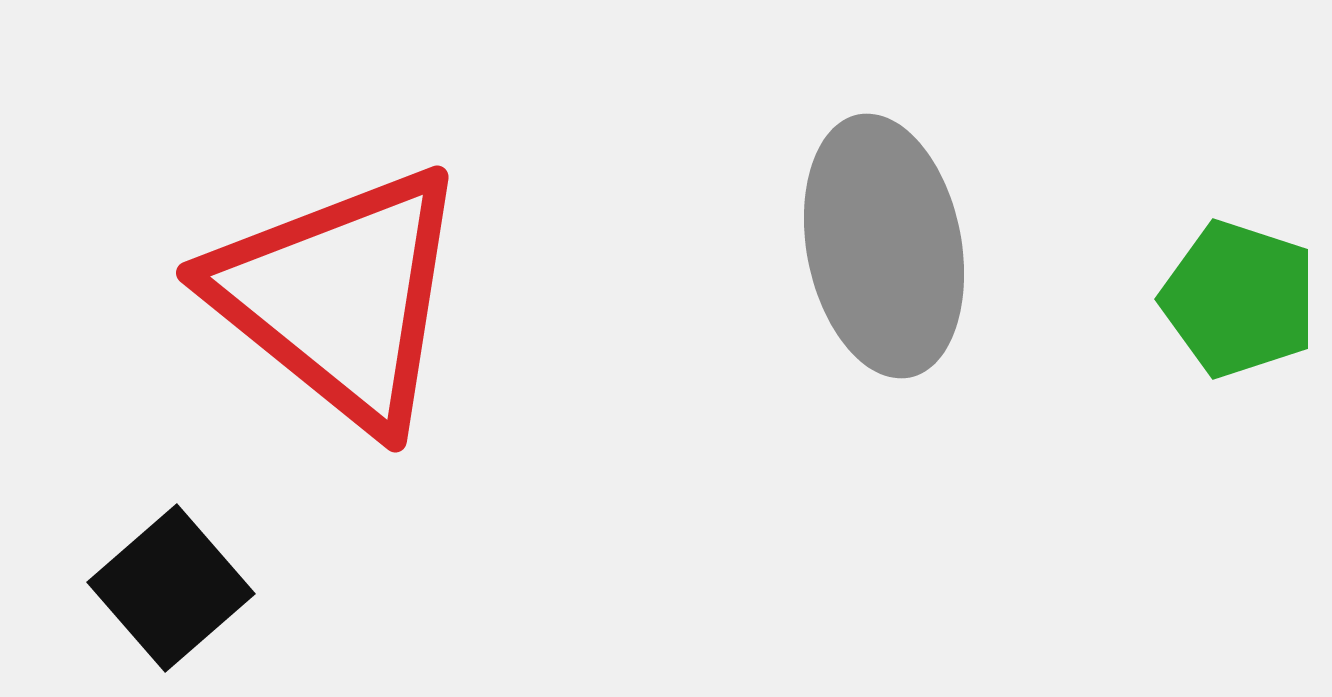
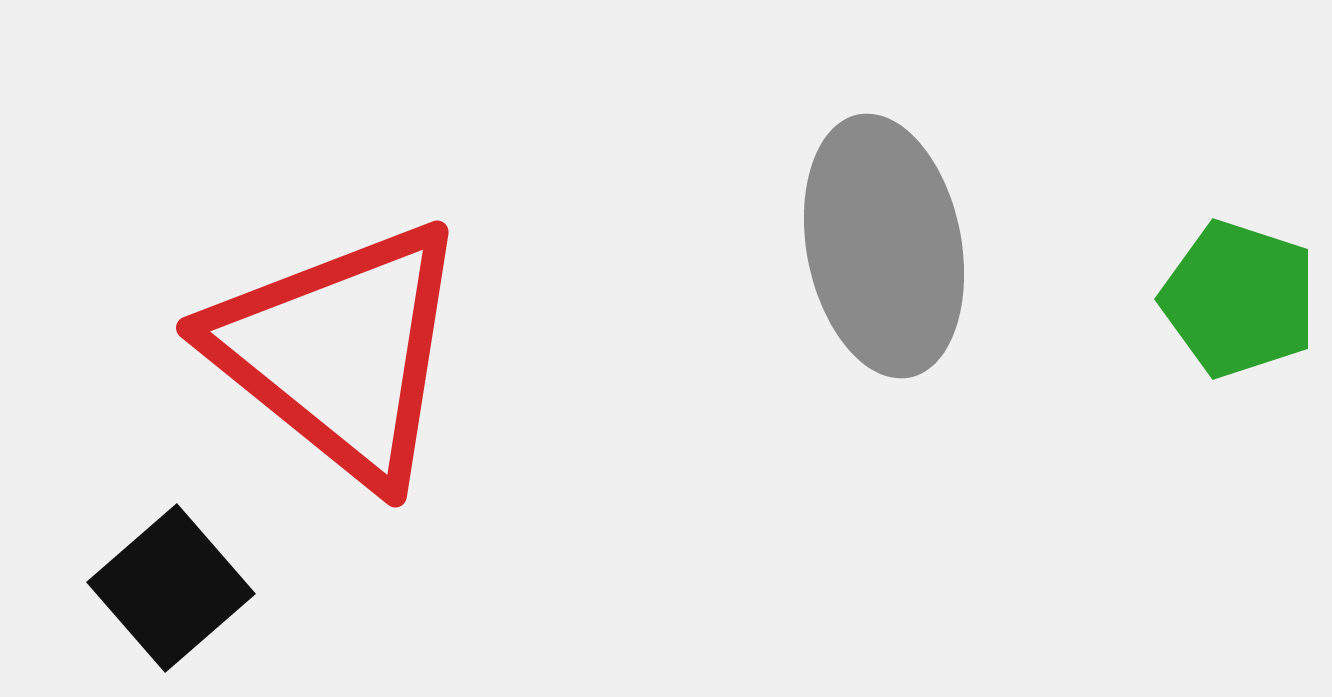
red triangle: moved 55 px down
